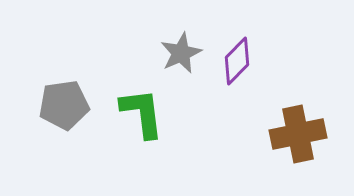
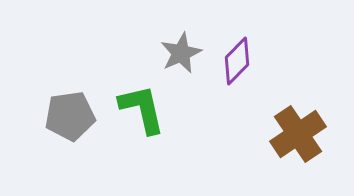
gray pentagon: moved 6 px right, 11 px down
green L-shape: moved 4 px up; rotated 6 degrees counterclockwise
brown cross: rotated 22 degrees counterclockwise
